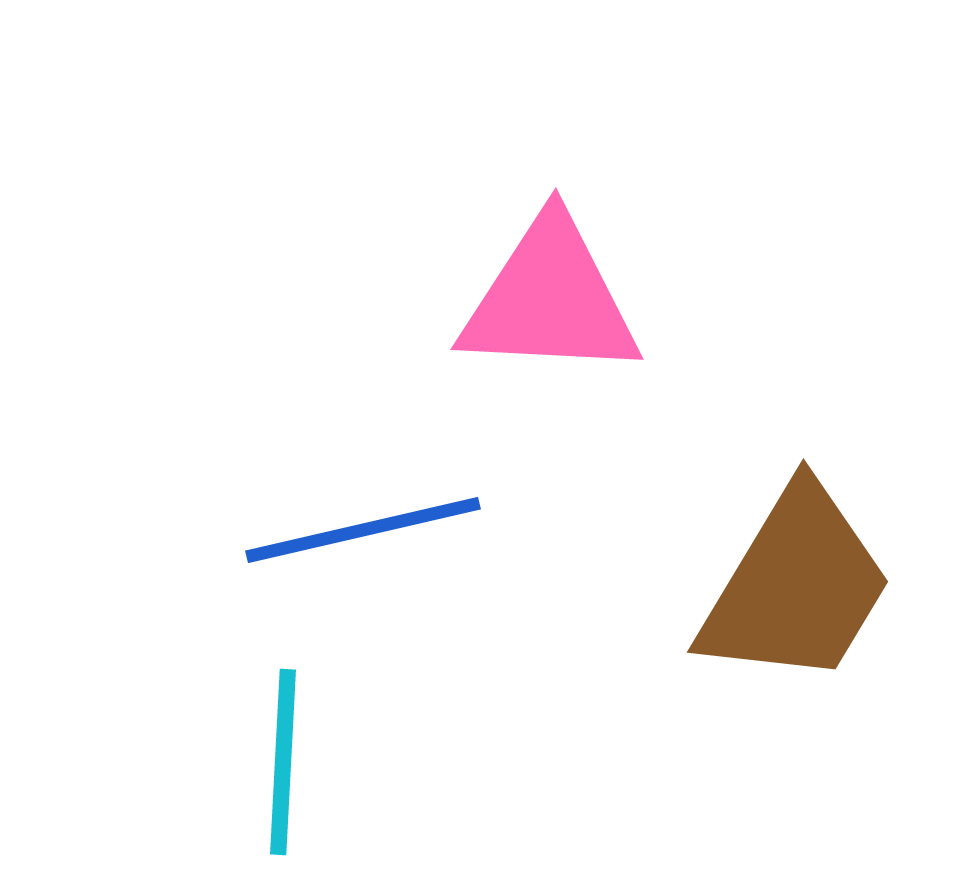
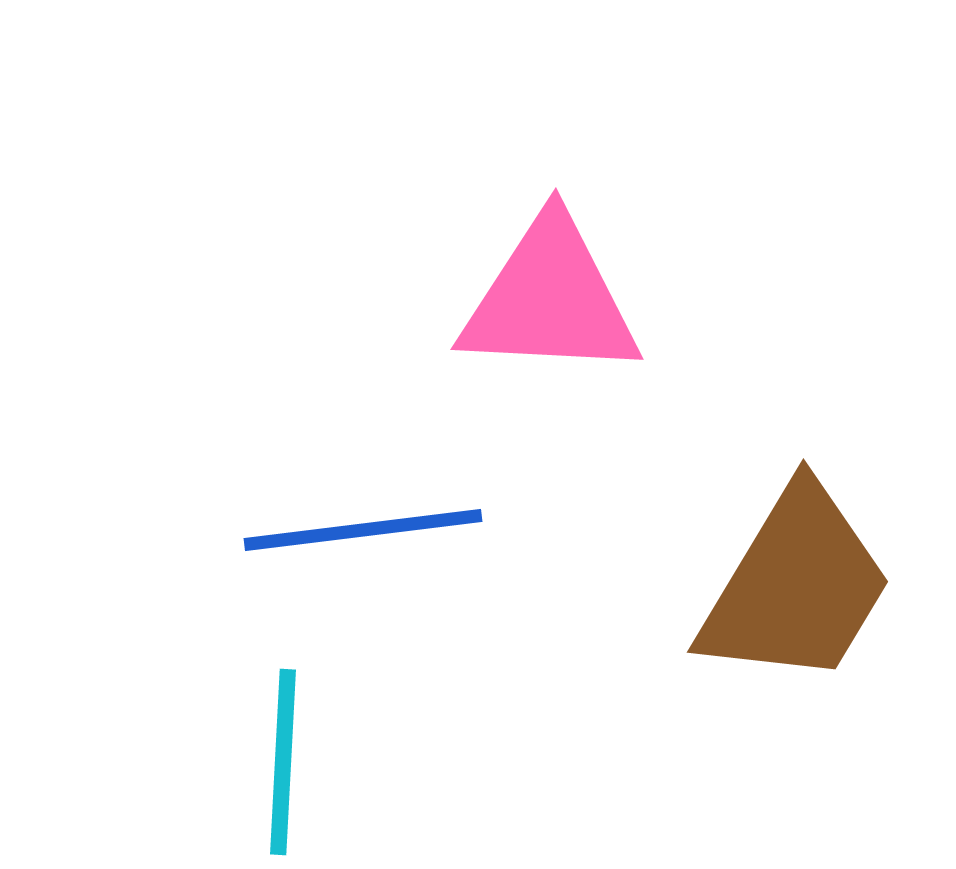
blue line: rotated 6 degrees clockwise
